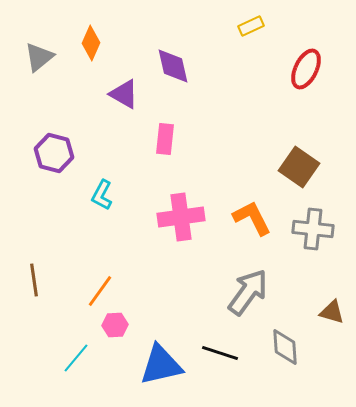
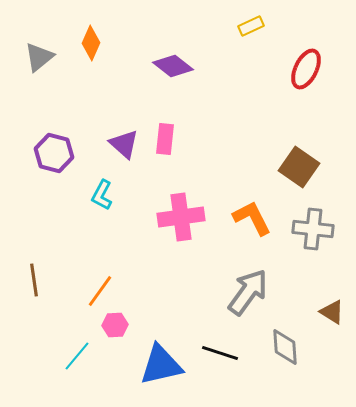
purple diamond: rotated 39 degrees counterclockwise
purple triangle: moved 50 px down; rotated 12 degrees clockwise
brown triangle: rotated 16 degrees clockwise
cyan line: moved 1 px right, 2 px up
